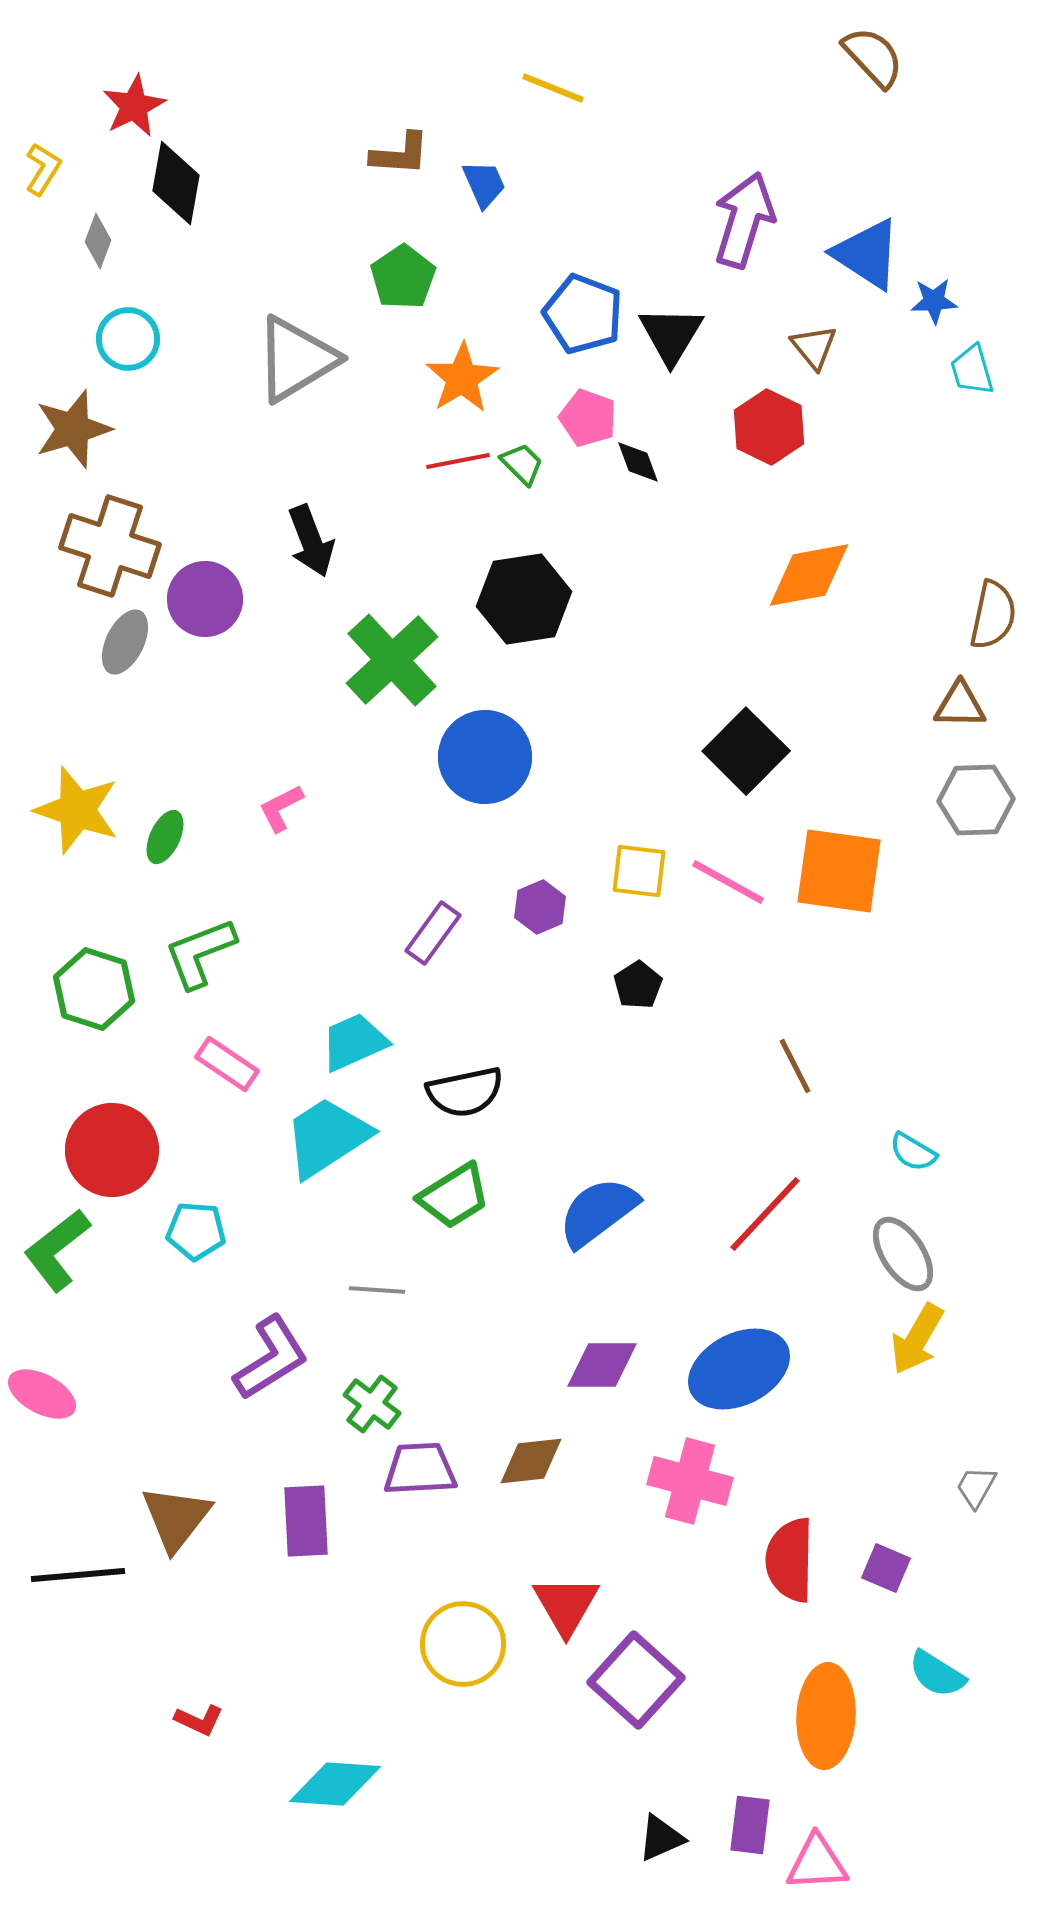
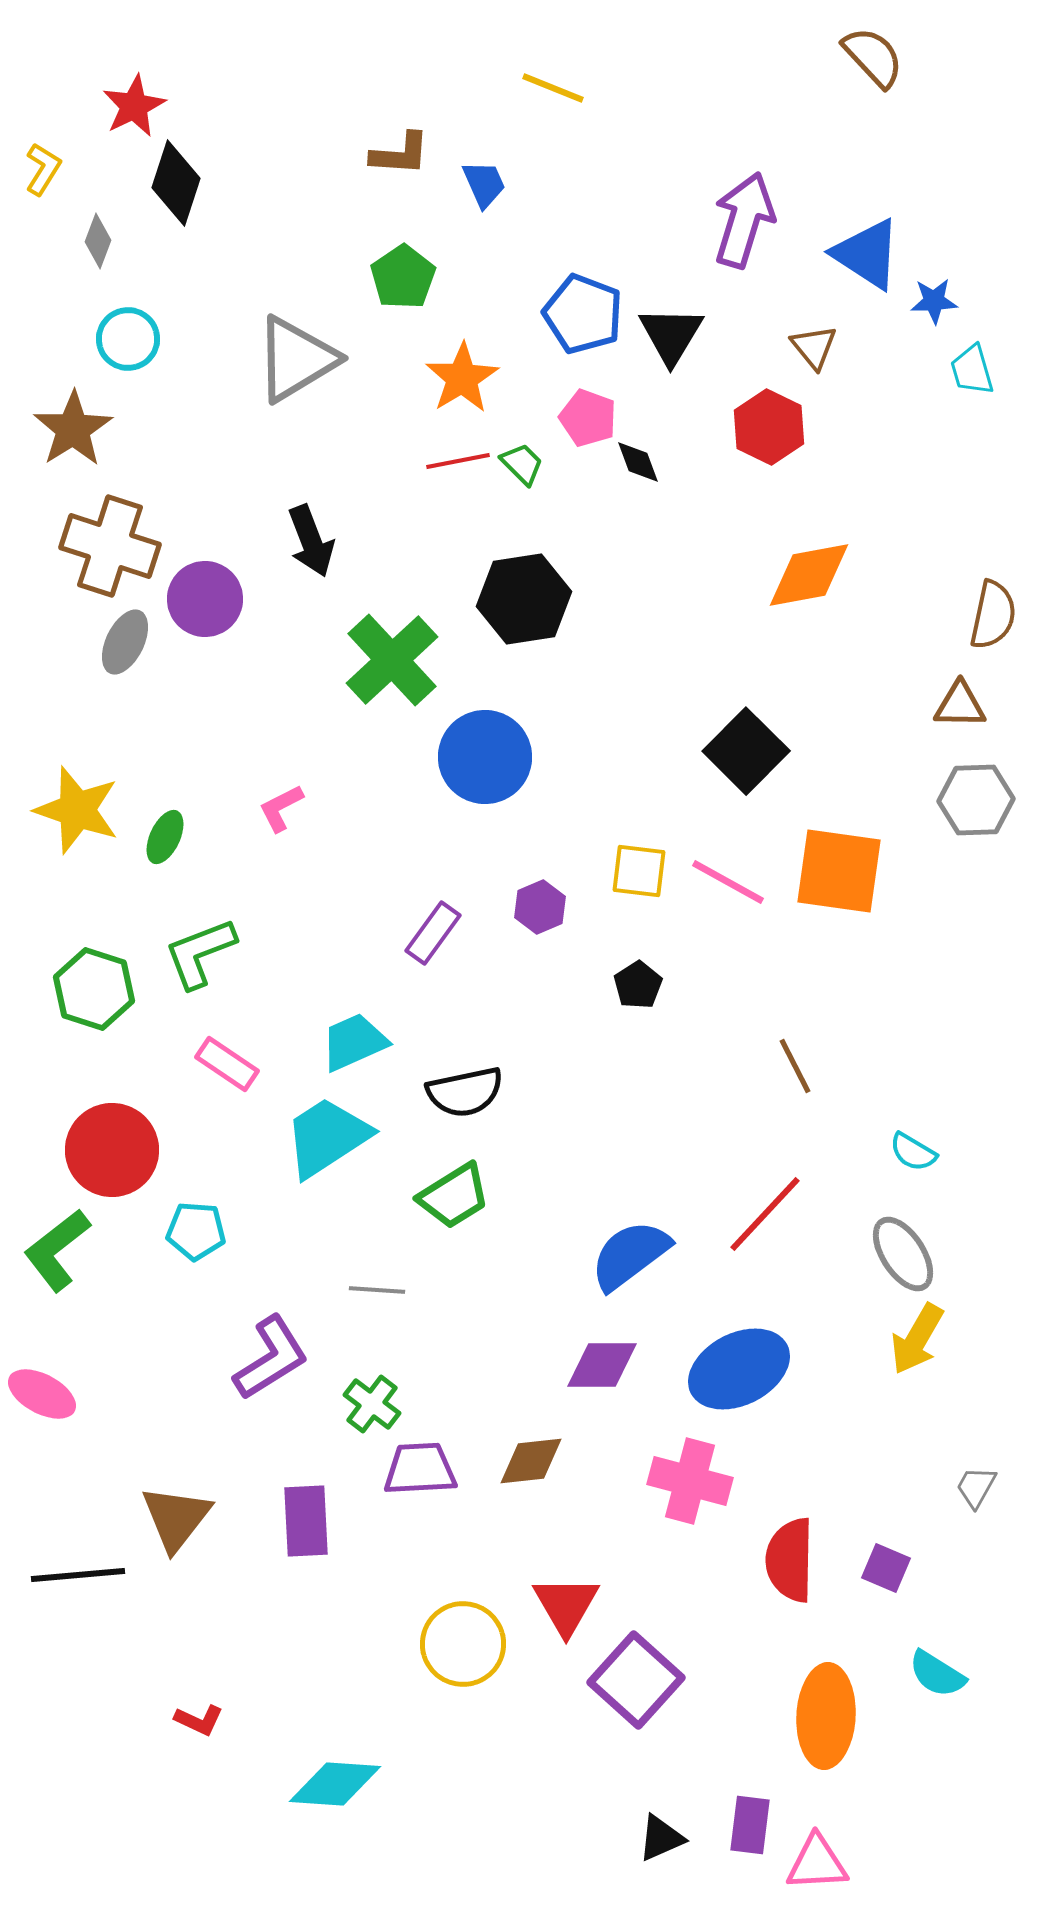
black diamond at (176, 183): rotated 8 degrees clockwise
brown star at (73, 429): rotated 16 degrees counterclockwise
blue semicircle at (598, 1212): moved 32 px right, 43 px down
